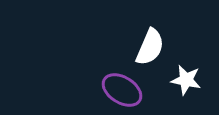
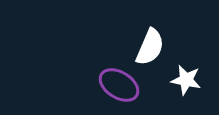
purple ellipse: moved 3 px left, 5 px up
